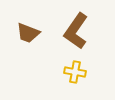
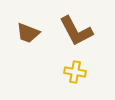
brown L-shape: rotated 63 degrees counterclockwise
